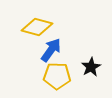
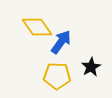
yellow diamond: rotated 40 degrees clockwise
blue arrow: moved 10 px right, 8 px up
